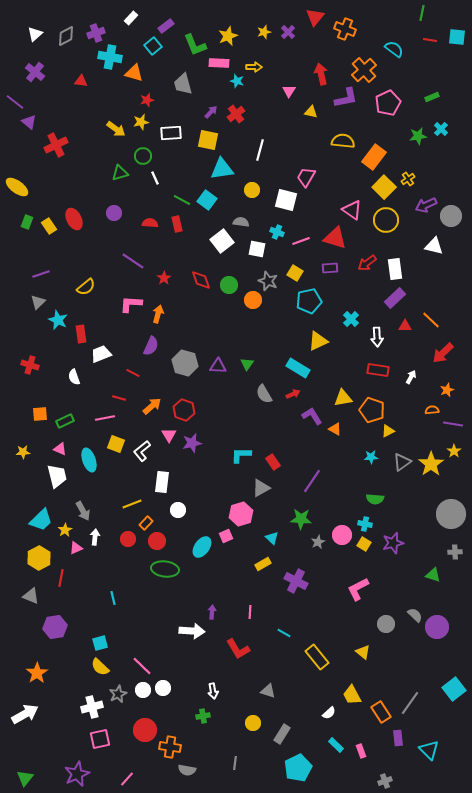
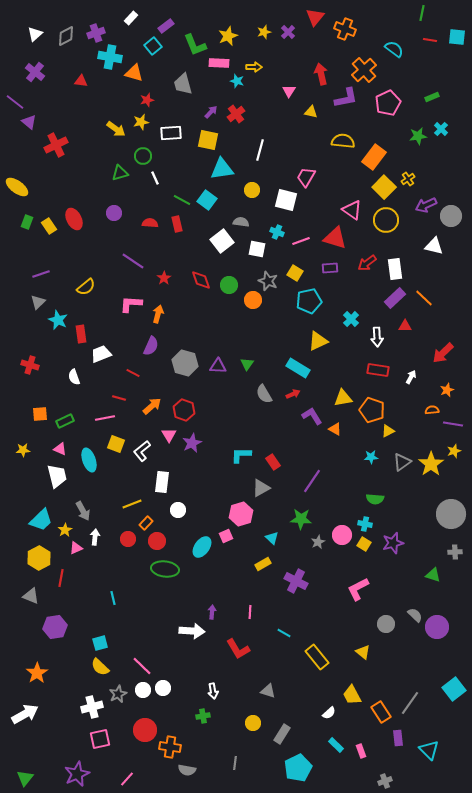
orange line at (431, 320): moved 7 px left, 22 px up
purple star at (192, 443): rotated 12 degrees counterclockwise
yellow star at (454, 451): rotated 16 degrees clockwise
yellow star at (23, 452): moved 2 px up
